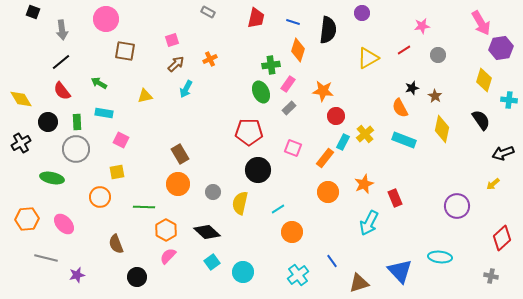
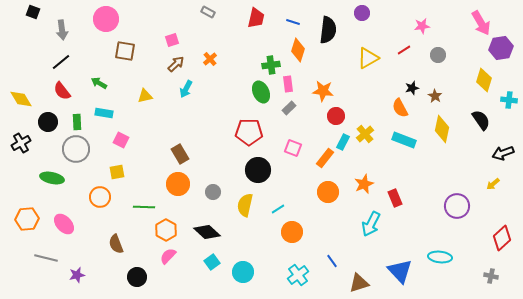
orange cross at (210, 59): rotated 16 degrees counterclockwise
pink rectangle at (288, 84): rotated 42 degrees counterclockwise
yellow semicircle at (240, 203): moved 5 px right, 2 px down
cyan arrow at (369, 223): moved 2 px right, 1 px down
